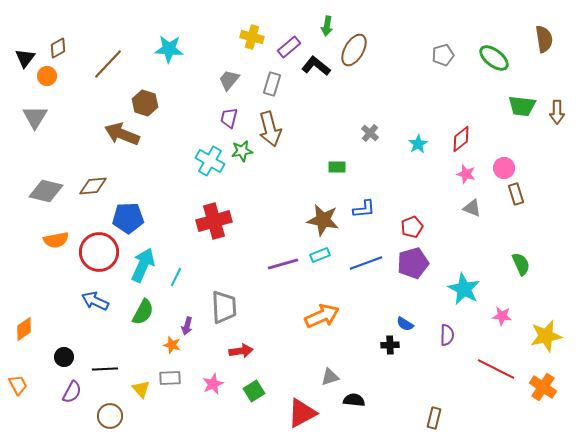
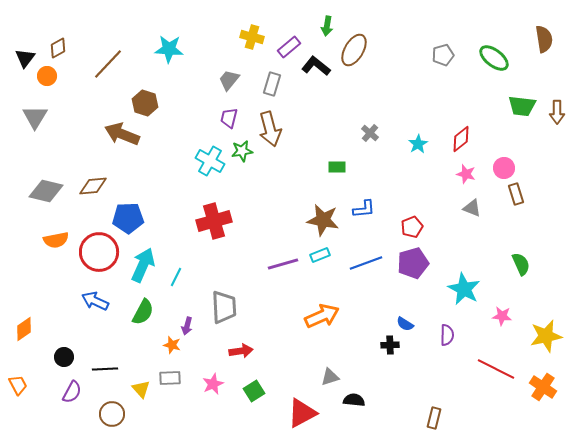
brown circle at (110, 416): moved 2 px right, 2 px up
